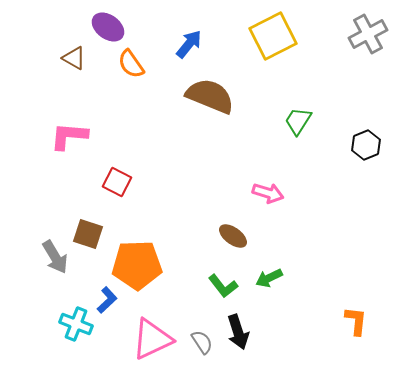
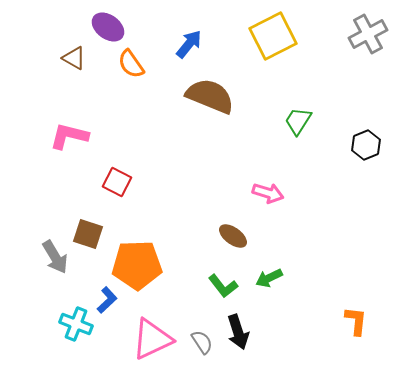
pink L-shape: rotated 9 degrees clockwise
